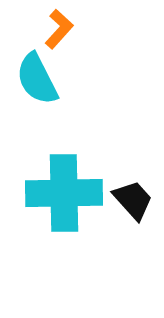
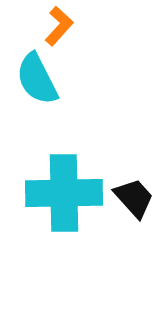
orange L-shape: moved 3 px up
black trapezoid: moved 1 px right, 2 px up
